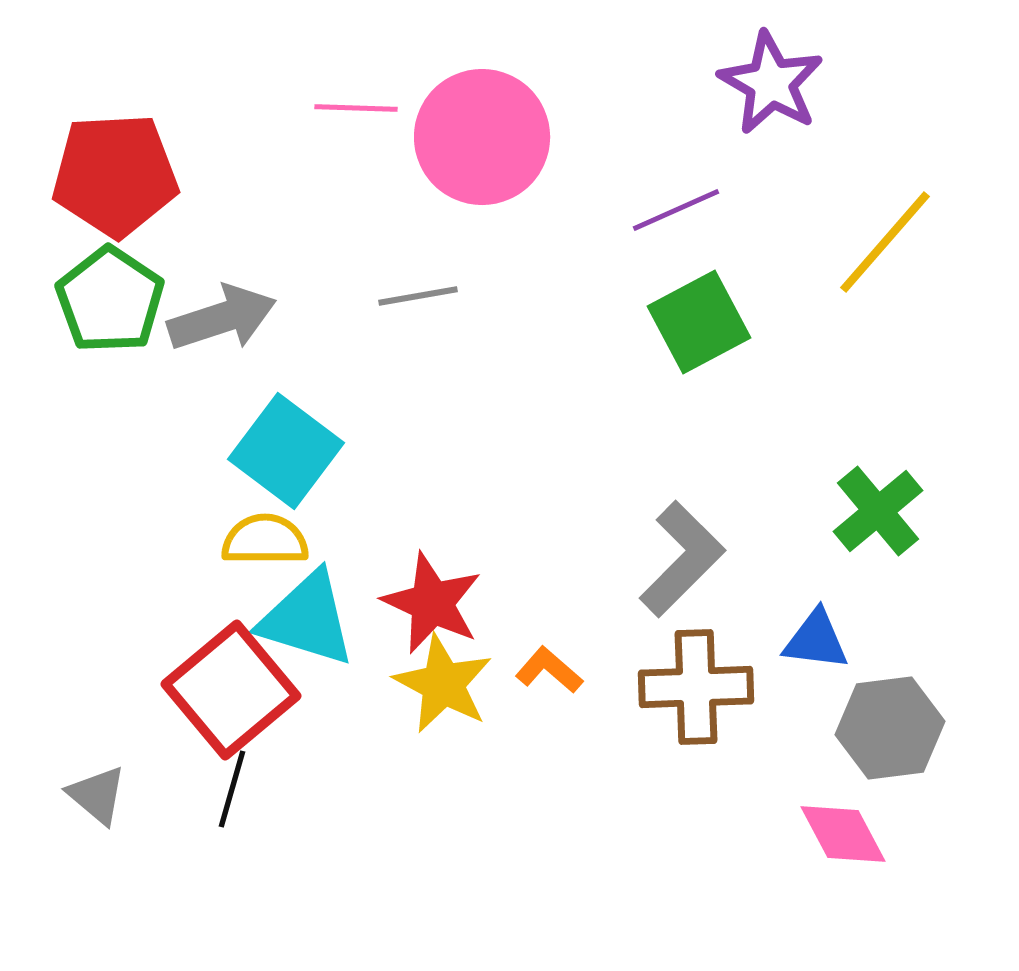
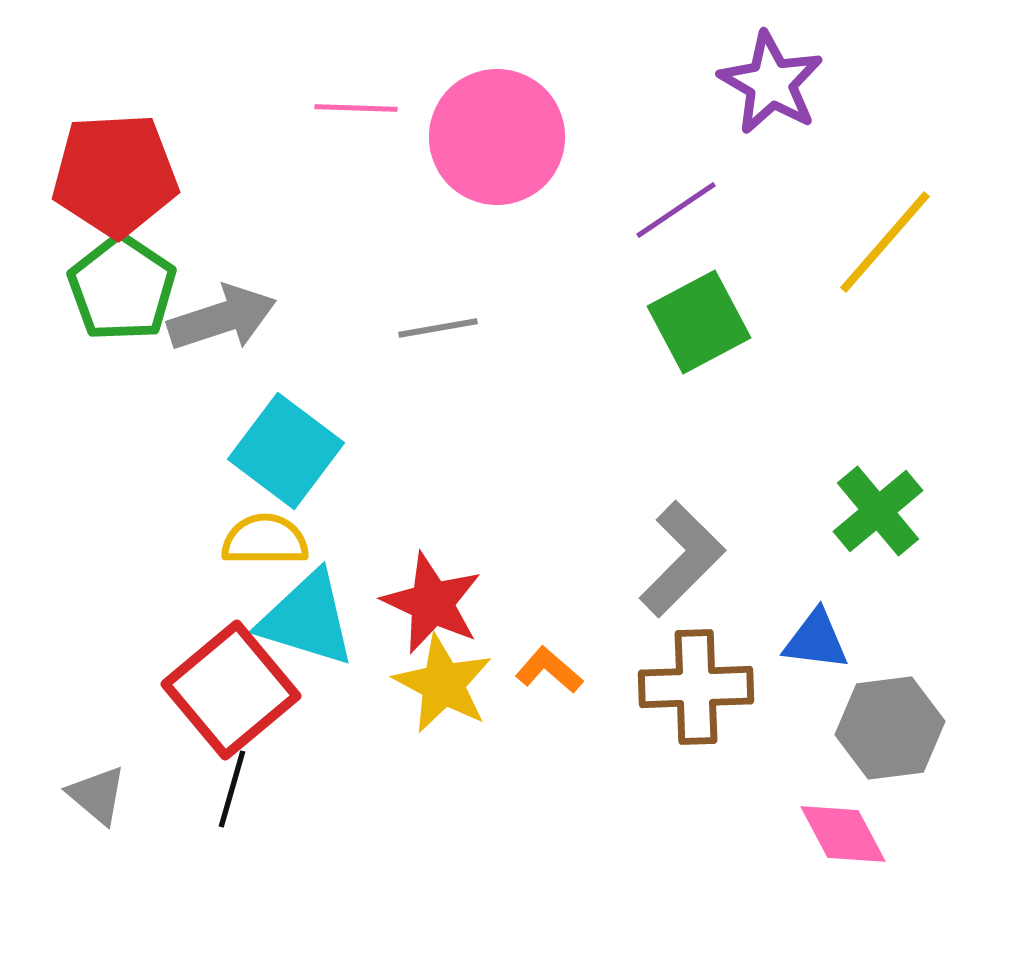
pink circle: moved 15 px right
purple line: rotated 10 degrees counterclockwise
gray line: moved 20 px right, 32 px down
green pentagon: moved 12 px right, 12 px up
